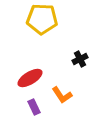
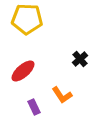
yellow pentagon: moved 15 px left
black cross: rotated 14 degrees counterclockwise
red ellipse: moved 7 px left, 7 px up; rotated 10 degrees counterclockwise
